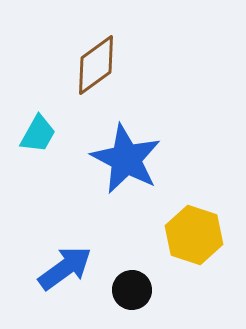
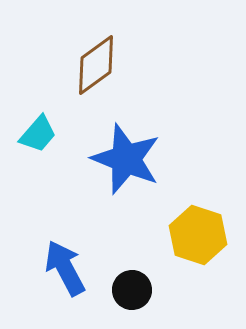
cyan trapezoid: rotated 12 degrees clockwise
blue star: rotated 6 degrees counterclockwise
yellow hexagon: moved 4 px right
blue arrow: rotated 82 degrees counterclockwise
